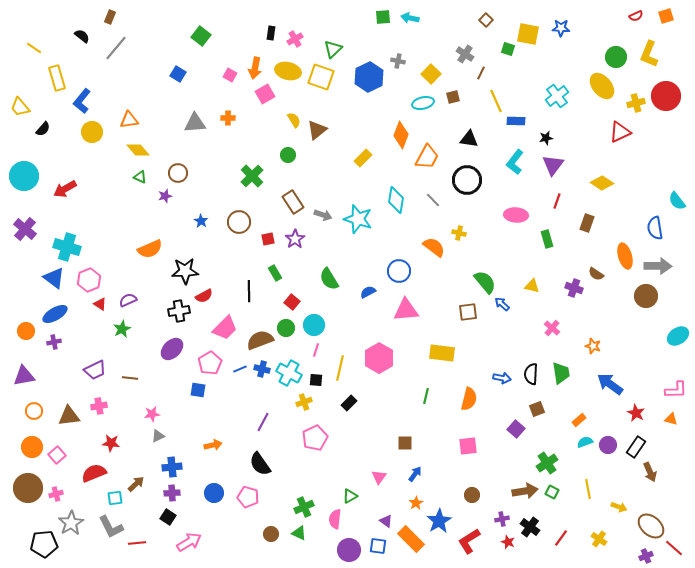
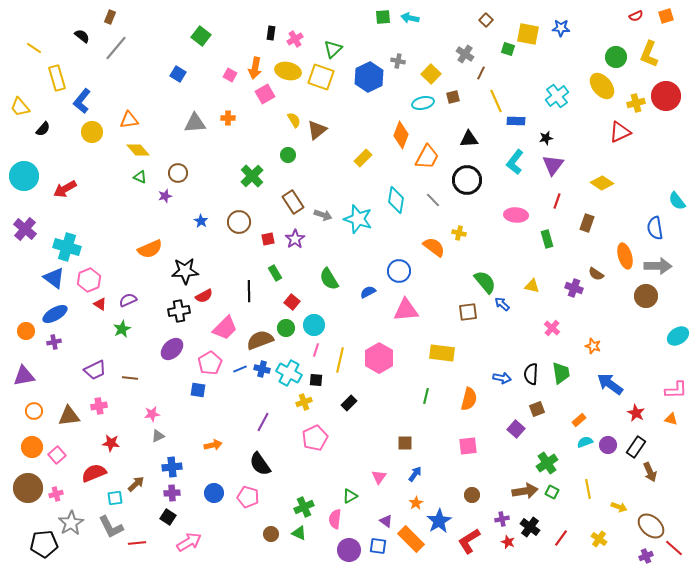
black triangle at (469, 139): rotated 12 degrees counterclockwise
yellow line at (340, 368): moved 8 px up
